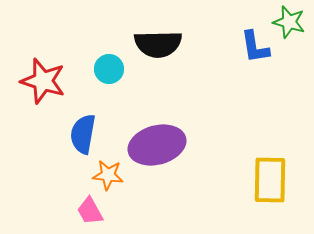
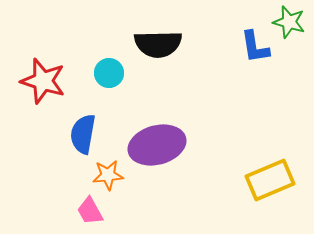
cyan circle: moved 4 px down
orange star: rotated 12 degrees counterclockwise
yellow rectangle: rotated 66 degrees clockwise
